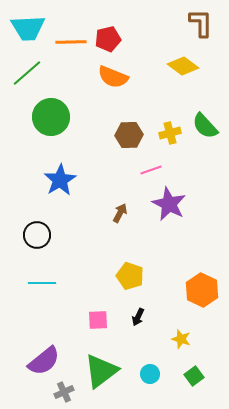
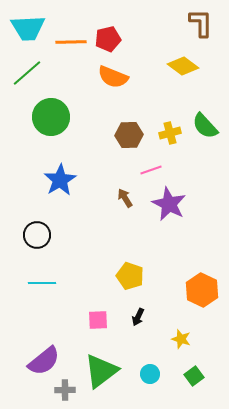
brown arrow: moved 5 px right, 15 px up; rotated 60 degrees counterclockwise
gray cross: moved 1 px right, 2 px up; rotated 24 degrees clockwise
